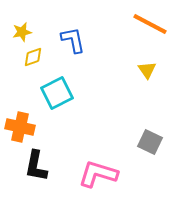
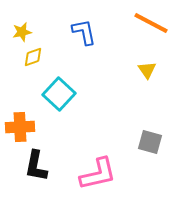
orange line: moved 1 px right, 1 px up
blue L-shape: moved 11 px right, 8 px up
cyan square: moved 2 px right, 1 px down; rotated 20 degrees counterclockwise
orange cross: rotated 16 degrees counterclockwise
gray square: rotated 10 degrees counterclockwise
pink L-shape: rotated 150 degrees clockwise
